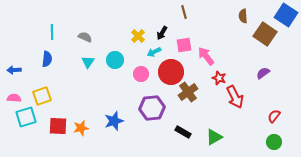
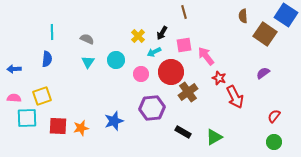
gray semicircle: moved 2 px right, 2 px down
cyan circle: moved 1 px right
blue arrow: moved 1 px up
cyan square: moved 1 px right, 1 px down; rotated 15 degrees clockwise
